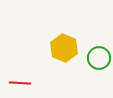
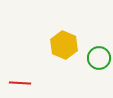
yellow hexagon: moved 3 px up
